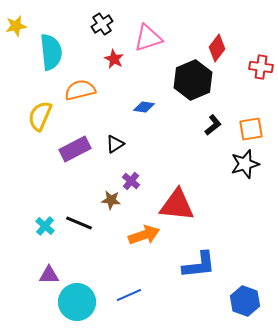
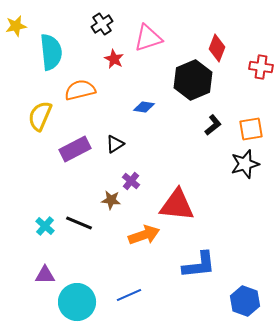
red diamond: rotated 16 degrees counterclockwise
purple triangle: moved 4 px left
